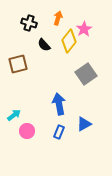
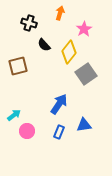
orange arrow: moved 2 px right, 5 px up
yellow diamond: moved 11 px down
brown square: moved 2 px down
blue arrow: rotated 45 degrees clockwise
blue triangle: moved 1 px down; rotated 21 degrees clockwise
